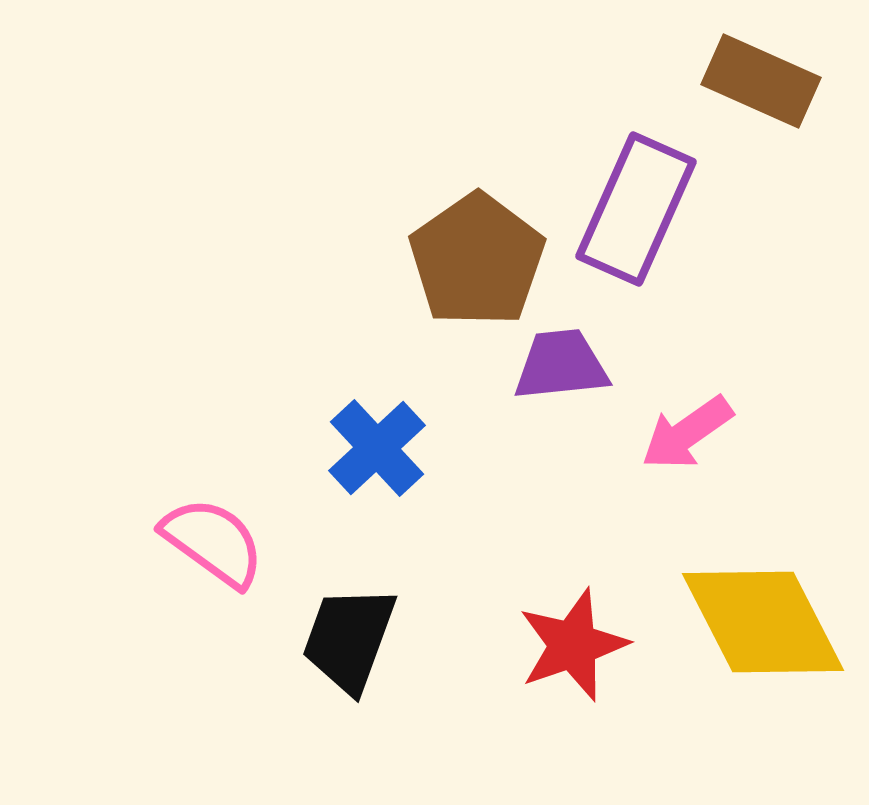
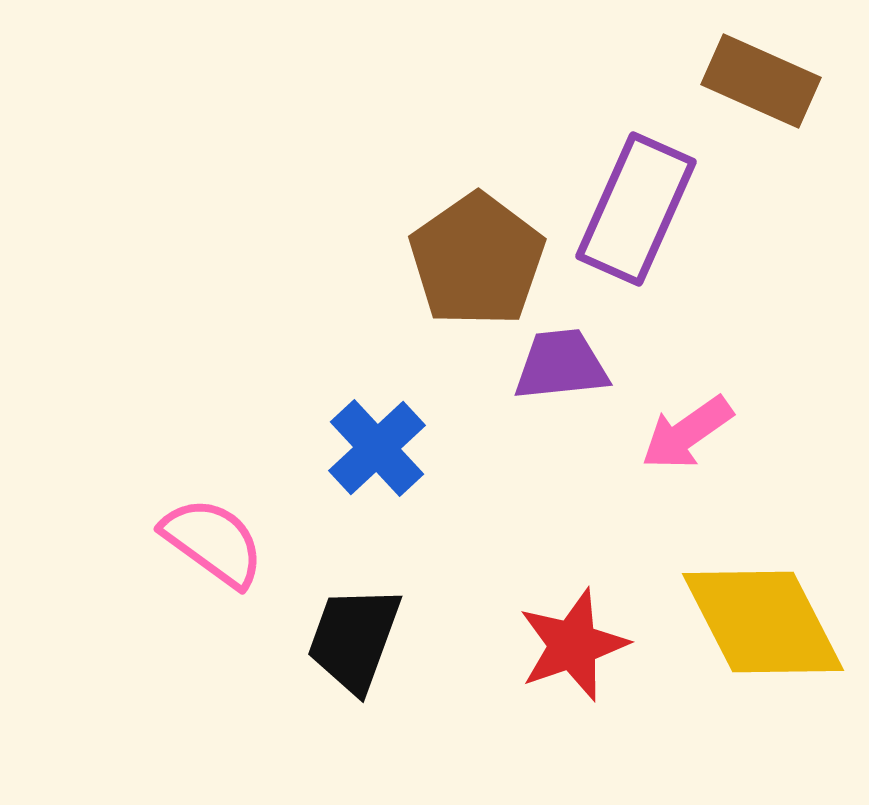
black trapezoid: moved 5 px right
